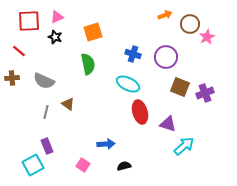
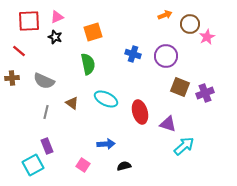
purple circle: moved 1 px up
cyan ellipse: moved 22 px left, 15 px down
brown triangle: moved 4 px right, 1 px up
